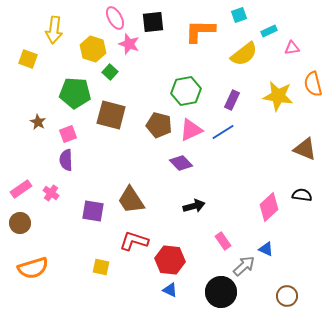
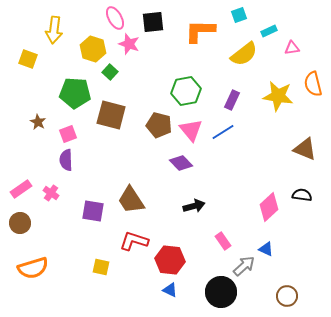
pink triangle at (191, 130): rotated 45 degrees counterclockwise
